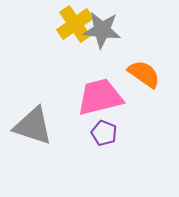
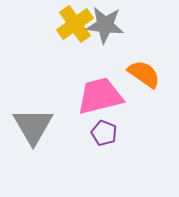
gray star: moved 3 px right, 5 px up
pink trapezoid: moved 1 px up
gray triangle: rotated 42 degrees clockwise
